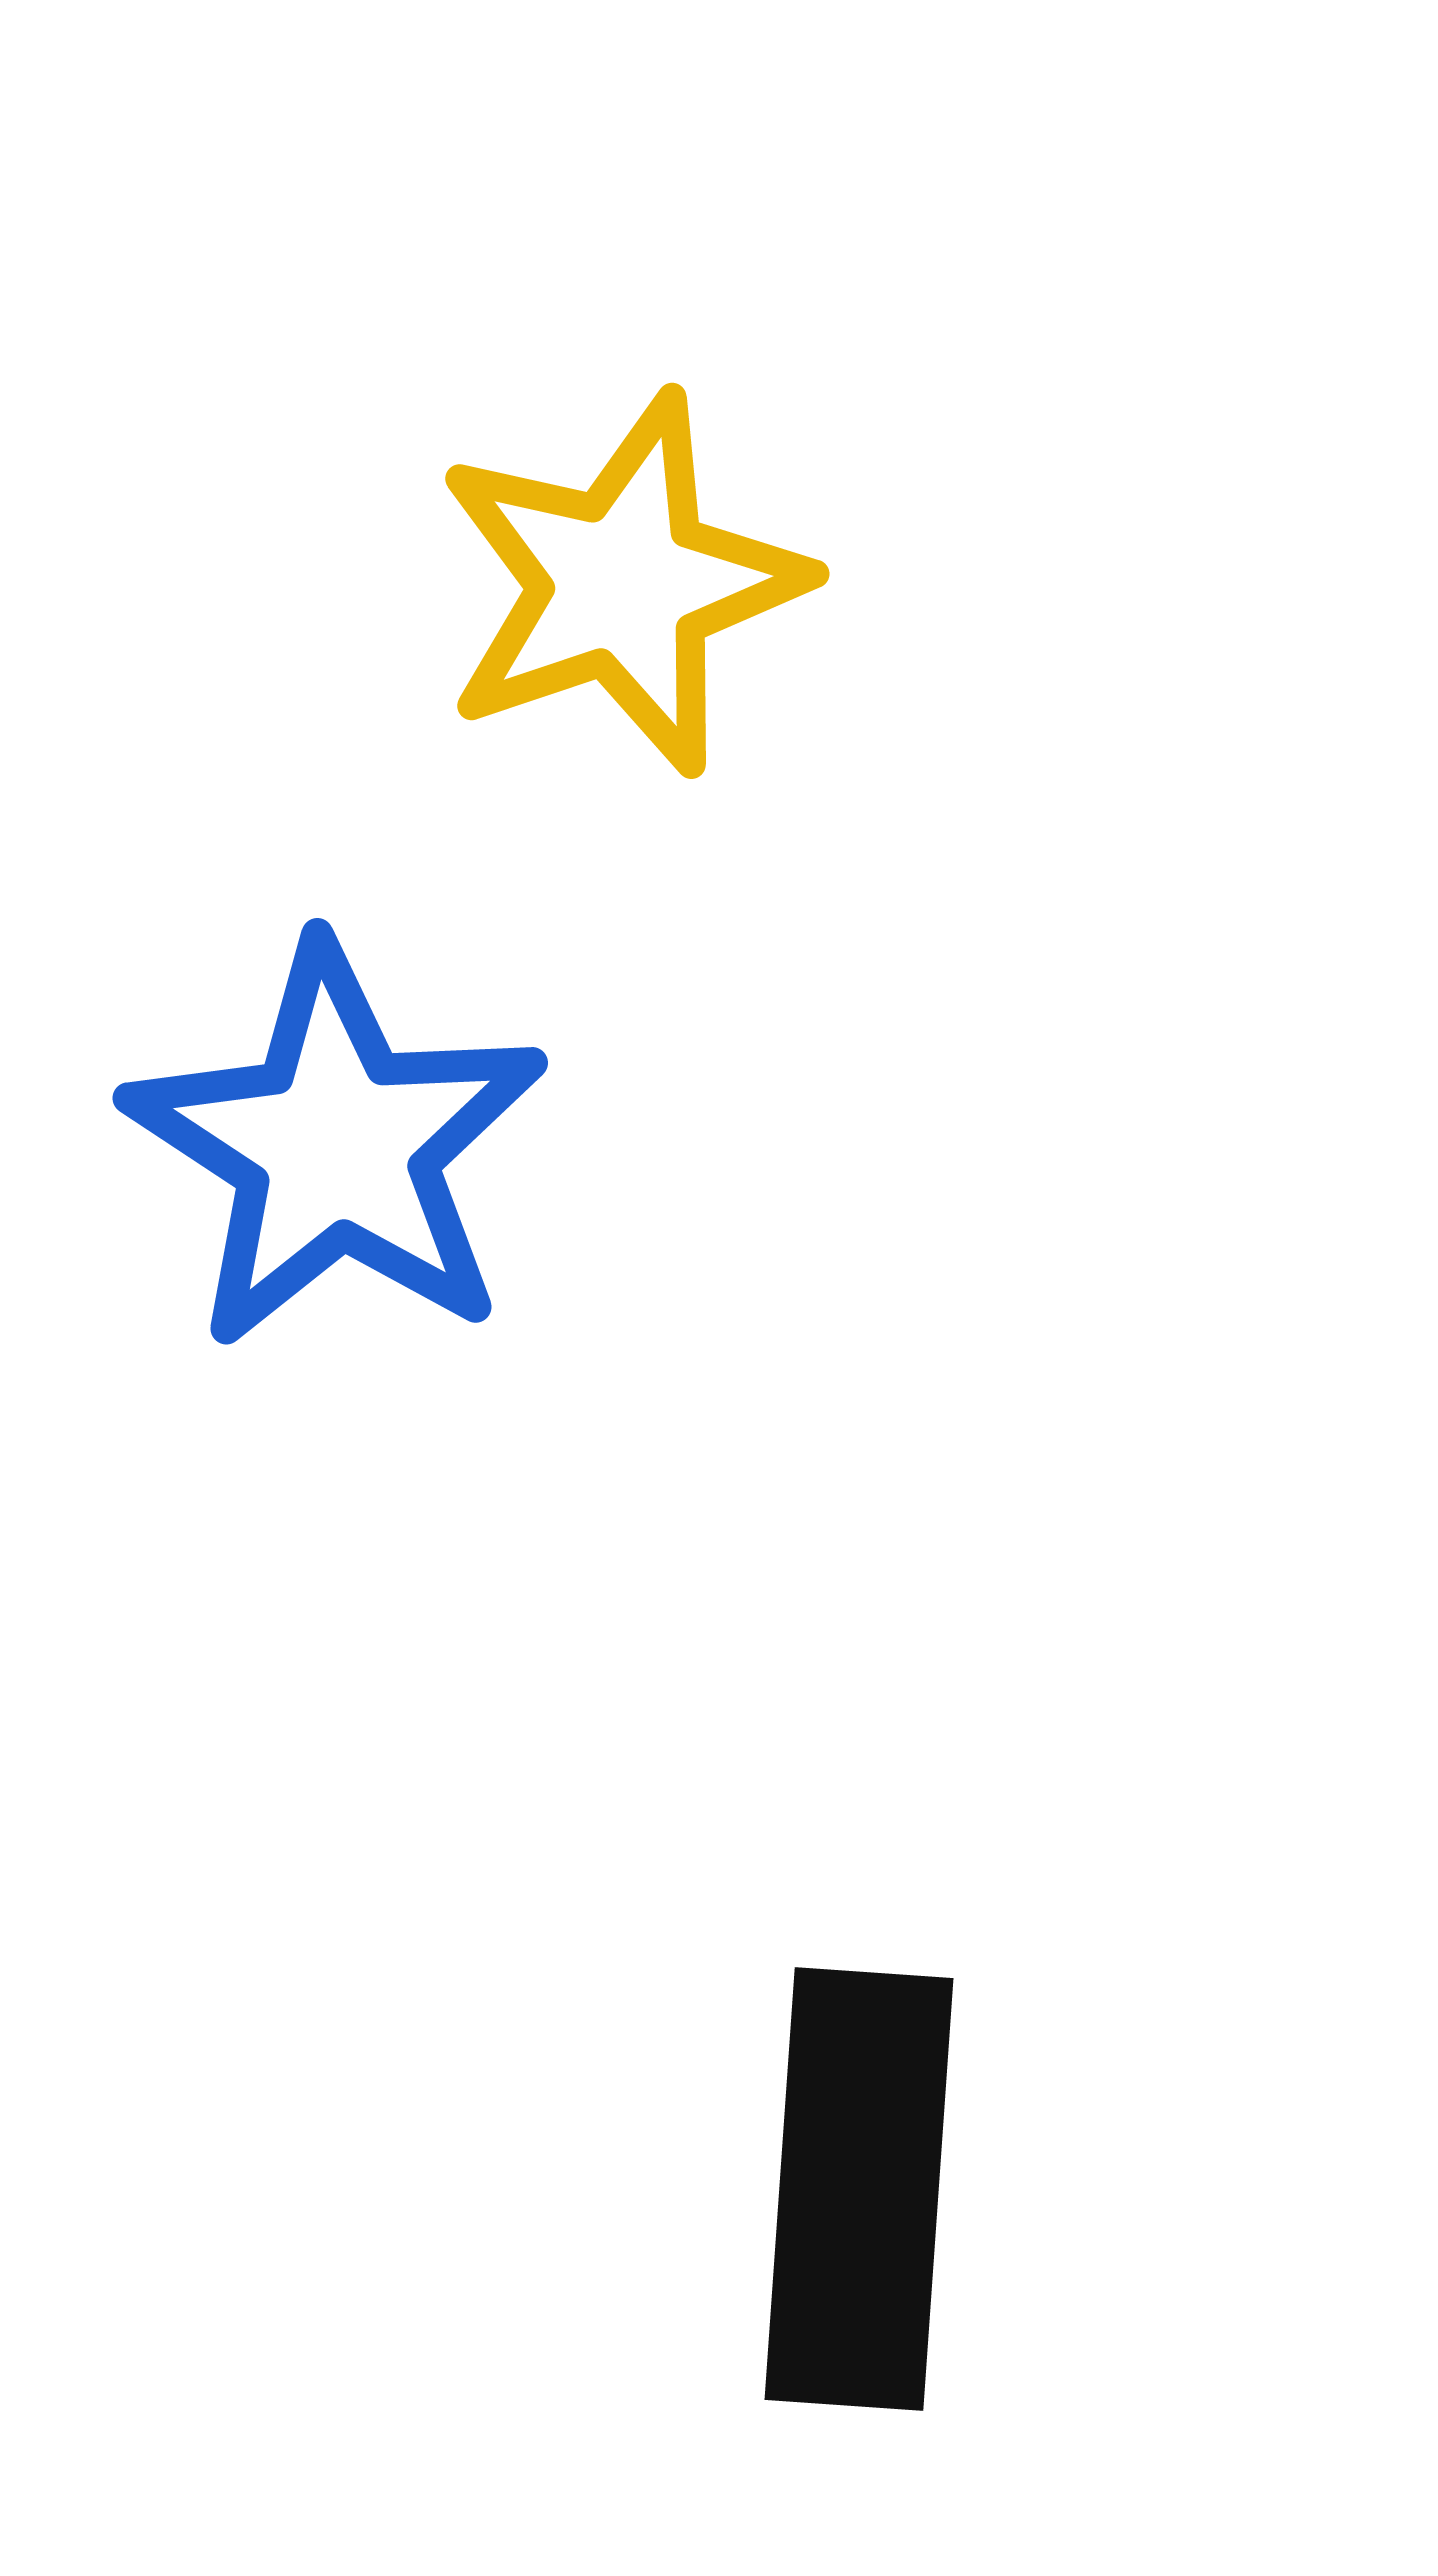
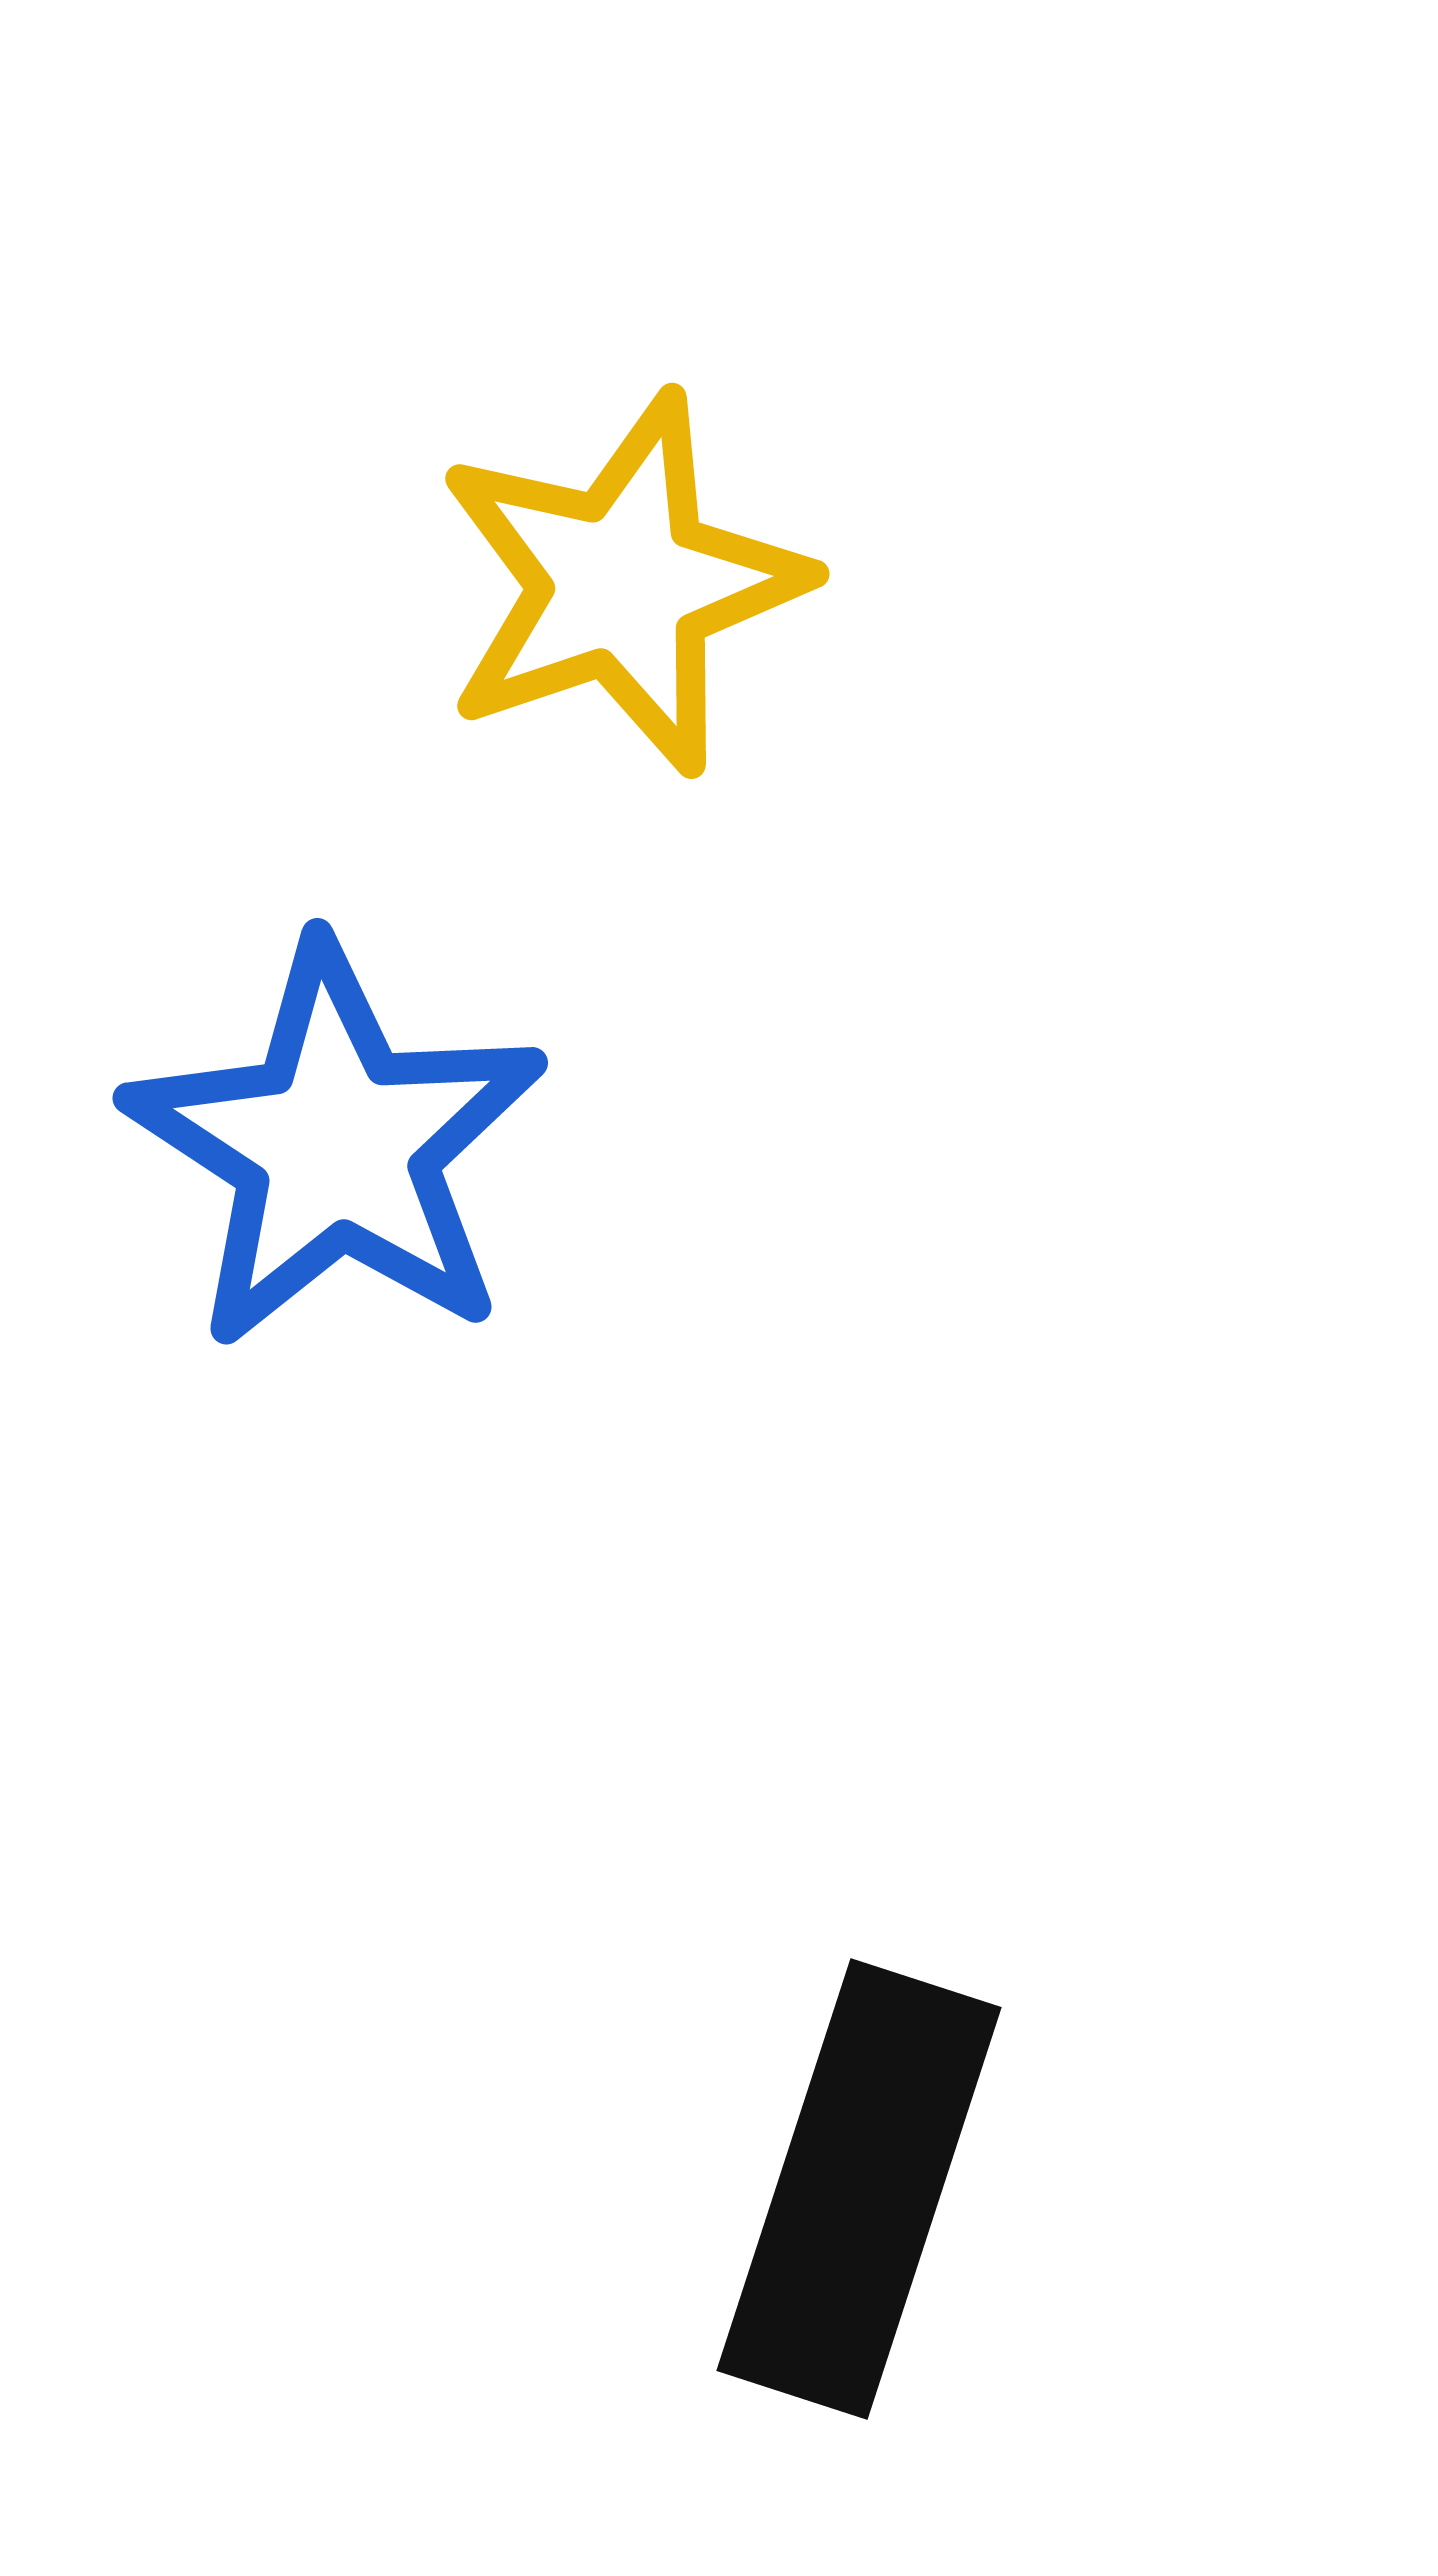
black rectangle: rotated 14 degrees clockwise
